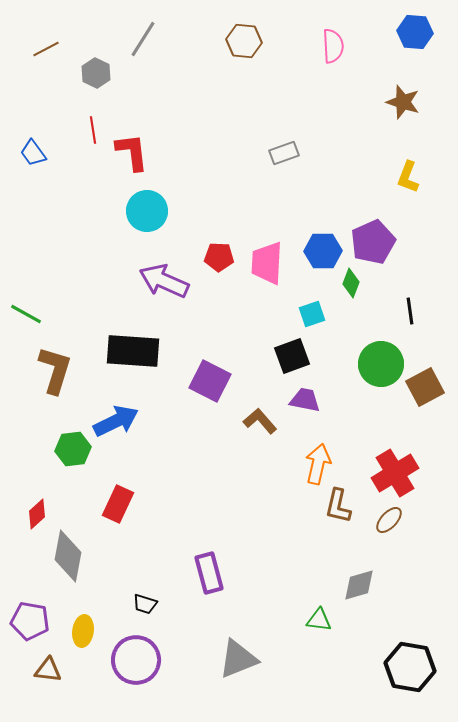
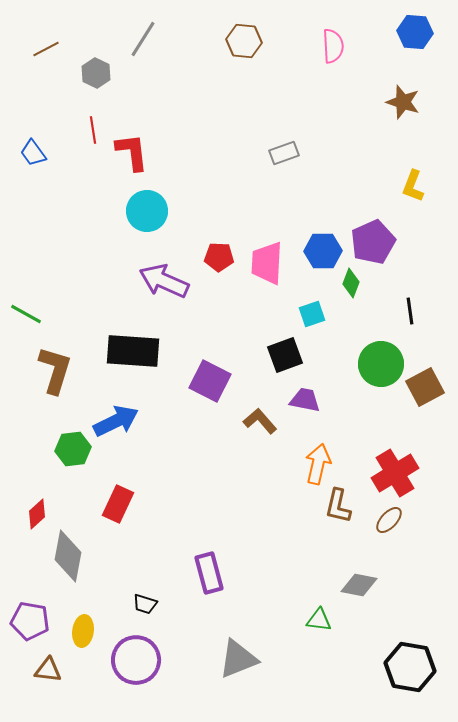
yellow L-shape at (408, 177): moved 5 px right, 9 px down
black square at (292, 356): moved 7 px left, 1 px up
gray diamond at (359, 585): rotated 27 degrees clockwise
